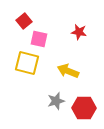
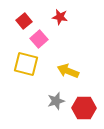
red star: moved 19 px left, 15 px up
pink square: rotated 36 degrees clockwise
yellow square: moved 1 px left, 1 px down
